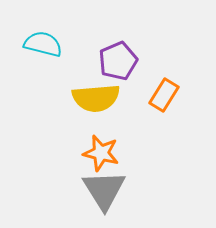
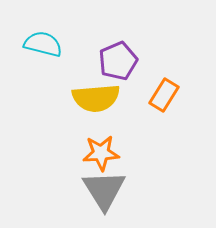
orange star: rotated 18 degrees counterclockwise
